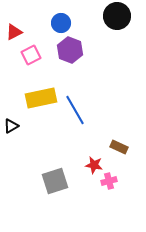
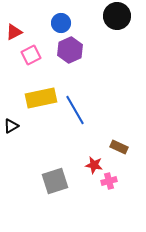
purple hexagon: rotated 15 degrees clockwise
